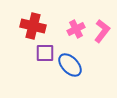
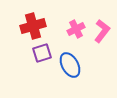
red cross: rotated 30 degrees counterclockwise
purple square: moved 3 px left; rotated 18 degrees counterclockwise
blue ellipse: rotated 15 degrees clockwise
